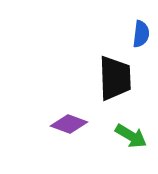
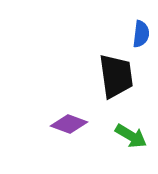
black trapezoid: moved 1 px right, 2 px up; rotated 6 degrees counterclockwise
